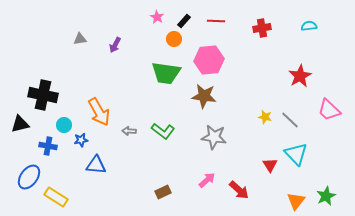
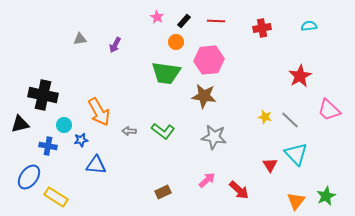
orange circle: moved 2 px right, 3 px down
